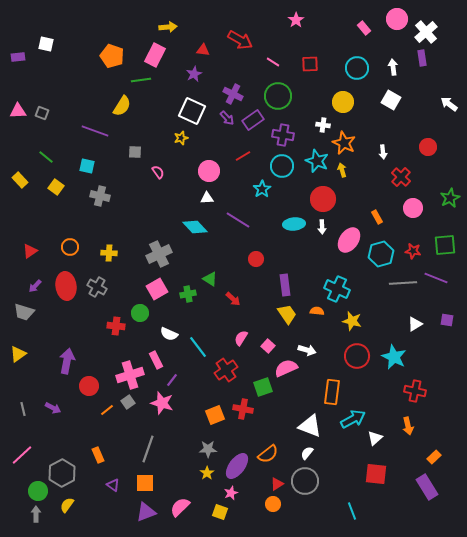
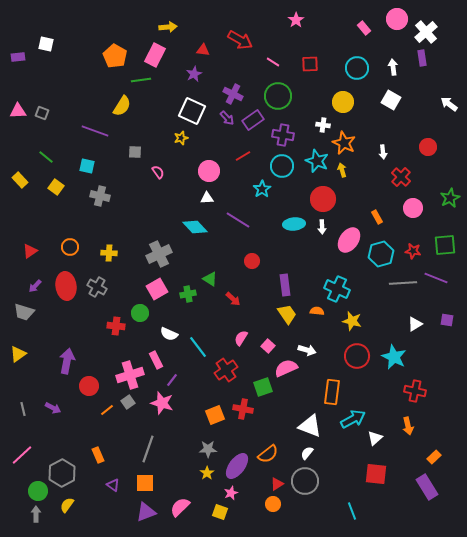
orange pentagon at (112, 56): moved 3 px right; rotated 10 degrees clockwise
red circle at (256, 259): moved 4 px left, 2 px down
